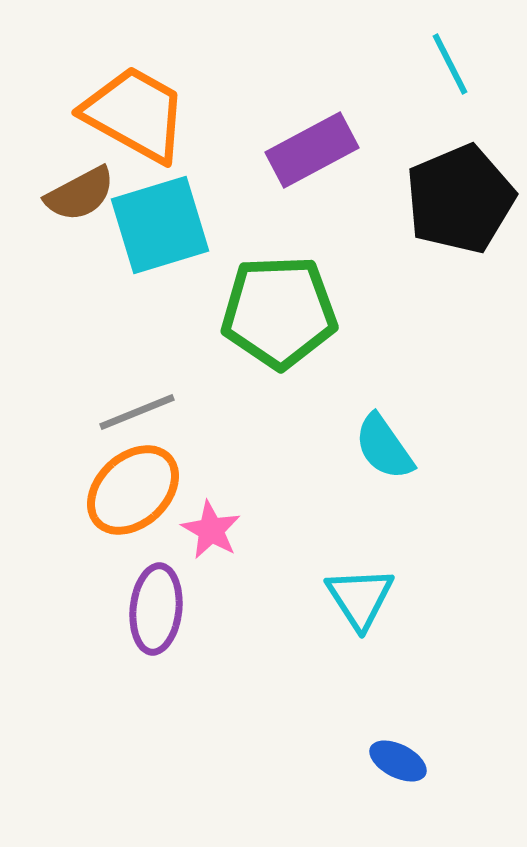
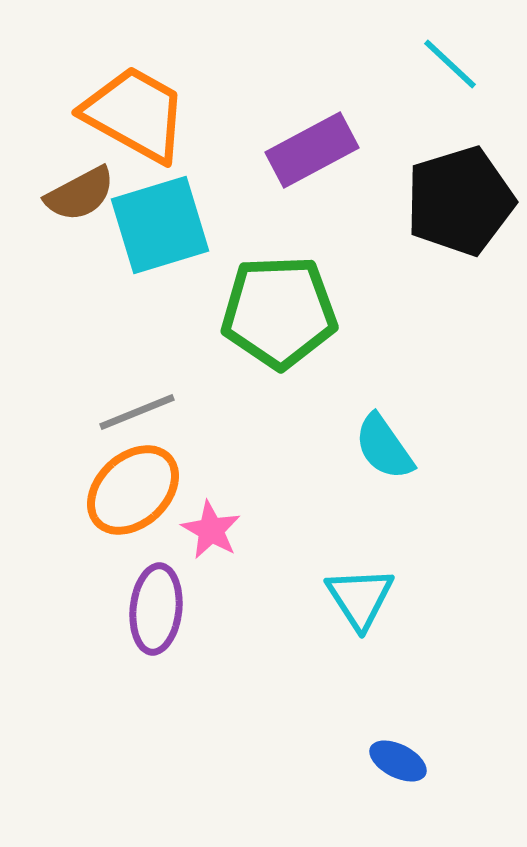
cyan line: rotated 20 degrees counterclockwise
black pentagon: moved 2 px down; rotated 6 degrees clockwise
